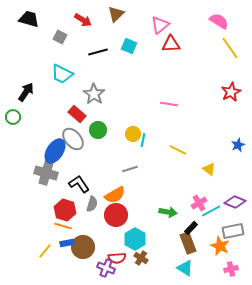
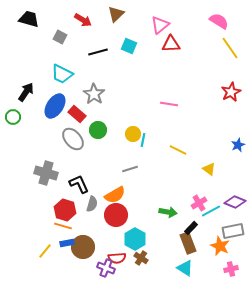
blue ellipse at (55, 151): moved 45 px up
black L-shape at (79, 184): rotated 10 degrees clockwise
